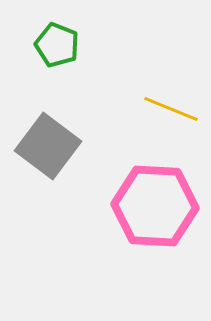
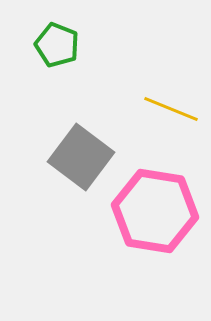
gray square: moved 33 px right, 11 px down
pink hexagon: moved 5 px down; rotated 6 degrees clockwise
